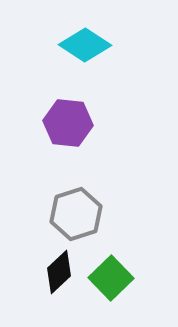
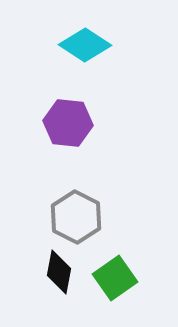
gray hexagon: moved 3 px down; rotated 15 degrees counterclockwise
black diamond: rotated 36 degrees counterclockwise
green square: moved 4 px right; rotated 9 degrees clockwise
